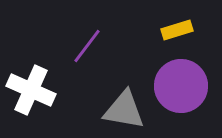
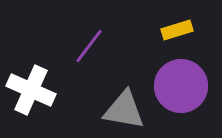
purple line: moved 2 px right
